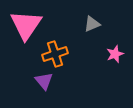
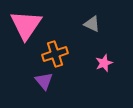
gray triangle: rotated 48 degrees clockwise
pink star: moved 11 px left, 9 px down
